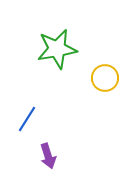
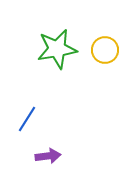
yellow circle: moved 28 px up
purple arrow: rotated 80 degrees counterclockwise
